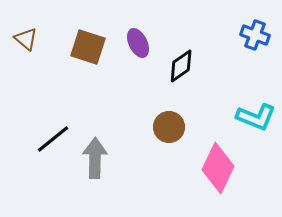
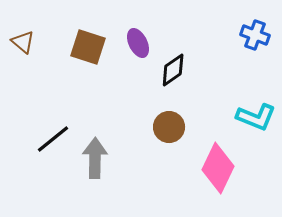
brown triangle: moved 3 px left, 3 px down
black diamond: moved 8 px left, 4 px down
